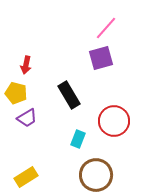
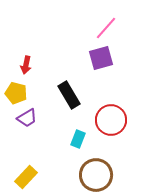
red circle: moved 3 px left, 1 px up
yellow rectangle: rotated 15 degrees counterclockwise
